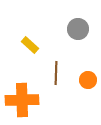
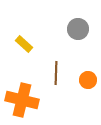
yellow rectangle: moved 6 px left, 1 px up
orange cross: rotated 16 degrees clockwise
